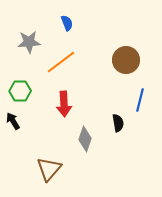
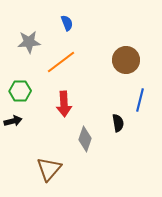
black arrow: rotated 108 degrees clockwise
